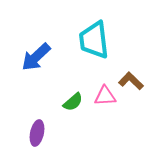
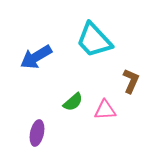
cyan trapezoid: rotated 36 degrees counterclockwise
blue arrow: rotated 12 degrees clockwise
brown L-shape: rotated 70 degrees clockwise
pink triangle: moved 14 px down
